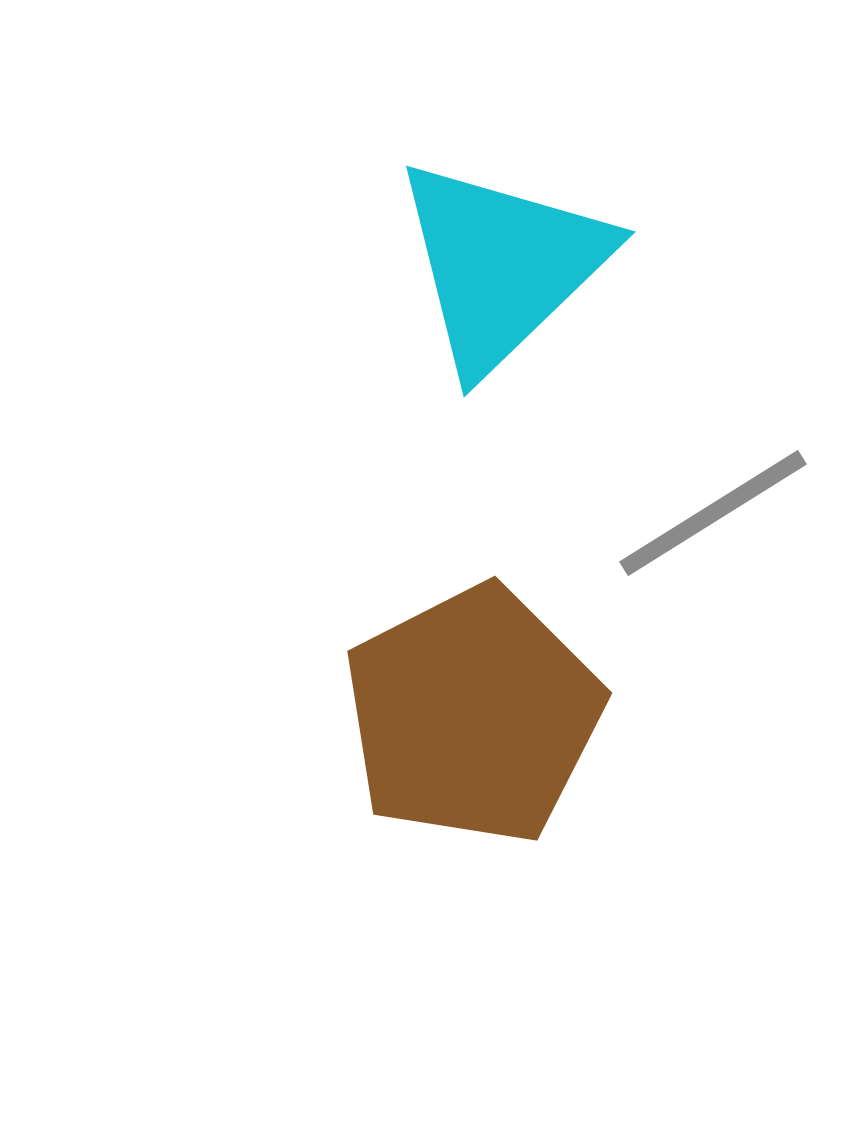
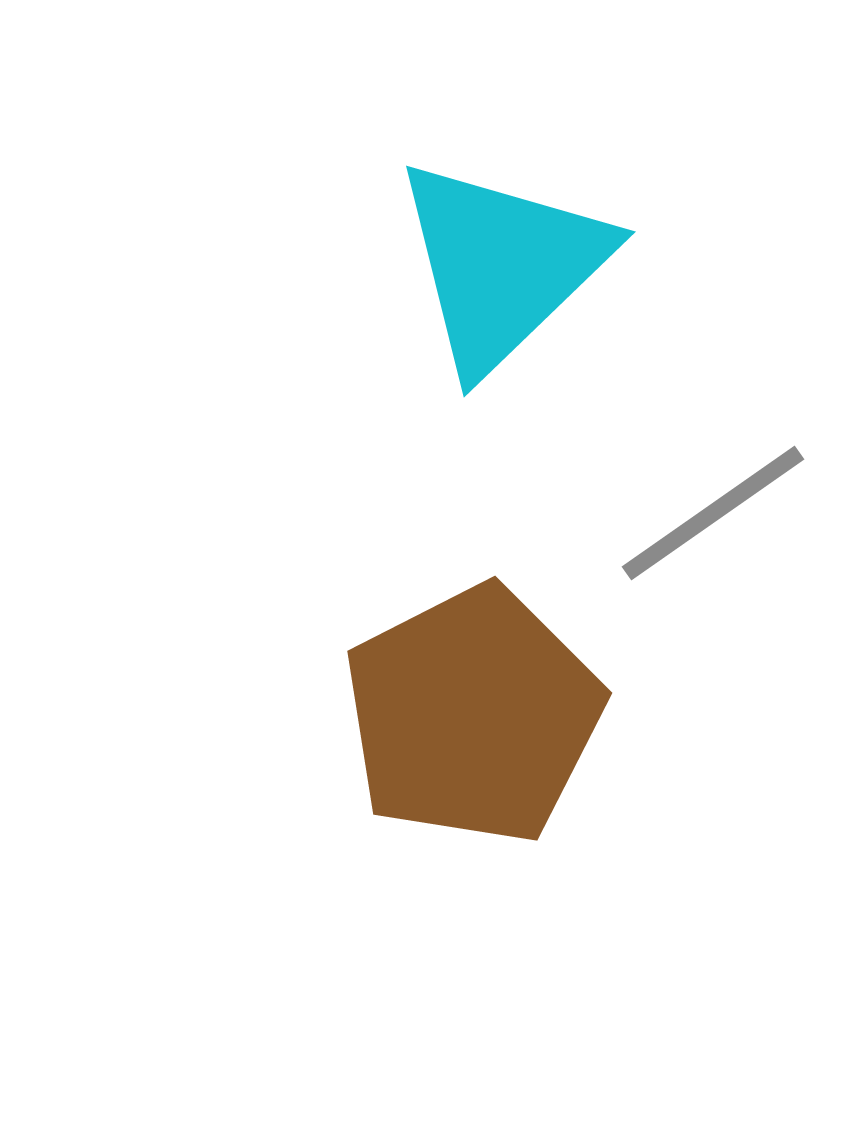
gray line: rotated 3 degrees counterclockwise
